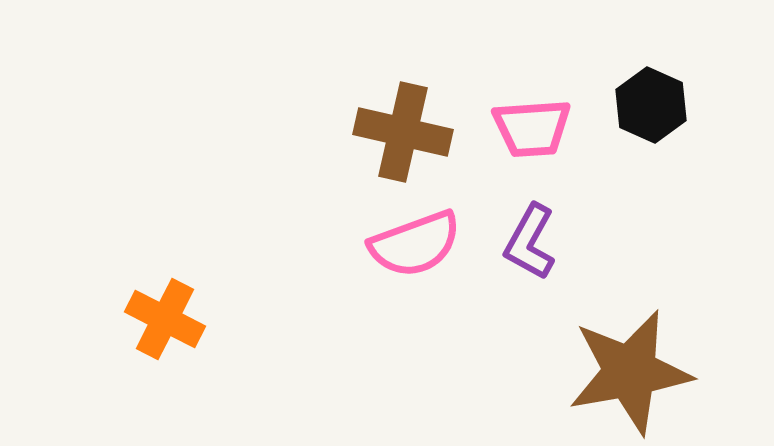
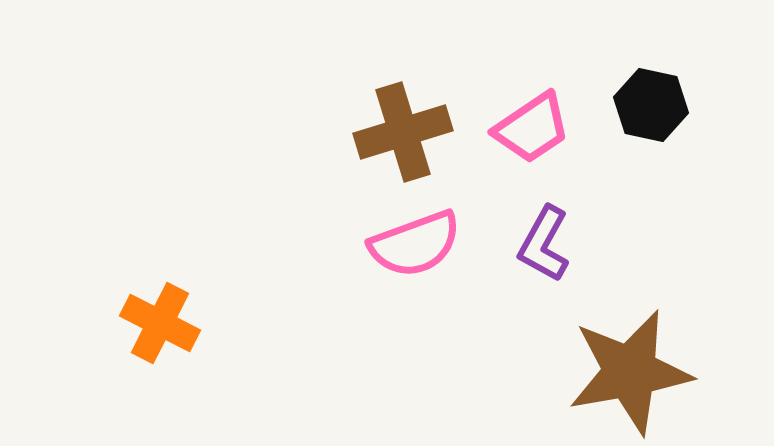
black hexagon: rotated 12 degrees counterclockwise
pink trapezoid: rotated 30 degrees counterclockwise
brown cross: rotated 30 degrees counterclockwise
purple L-shape: moved 14 px right, 2 px down
orange cross: moved 5 px left, 4 px down
